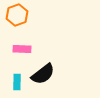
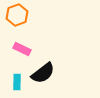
pink rectangle: rotated 24 degrees clockwise
black semicircle: moved 1 px up
